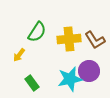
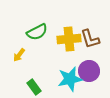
green semicircle: rotated 30 degrees clockwise
brown L-shape: moved 5 px left, 1 px up; rotated 15 degrees clockwise
green rectangle: moved 2 px right, 4 px down
